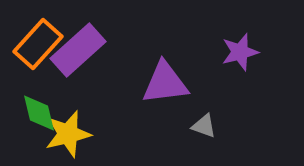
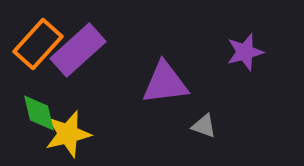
purple star: moved 5 px right
